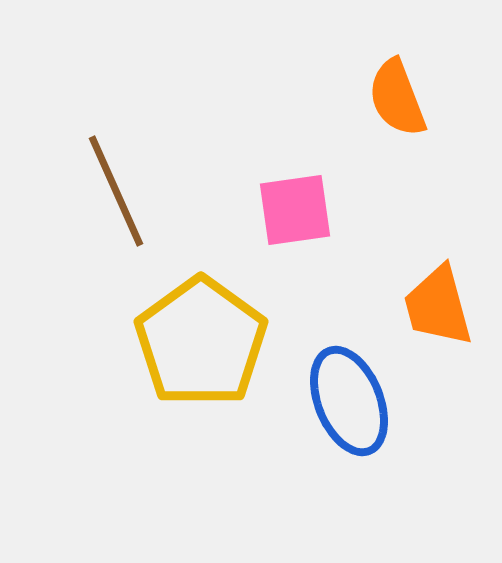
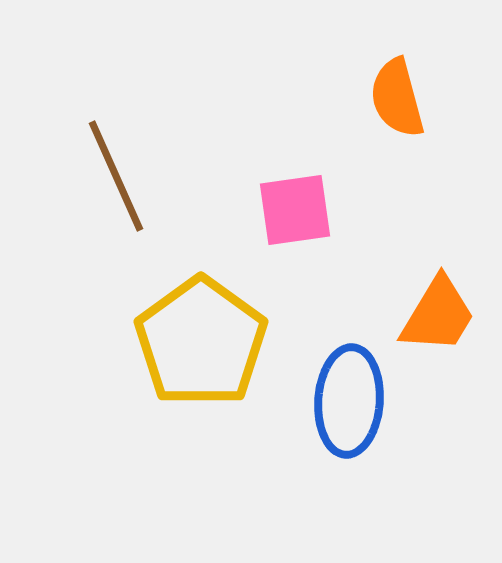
orange semicircle: rotated 6 degrees clockwise
brown line: moved 15 px up
orange trapezoid: moved 9 px down; rotated 134 degrees counterclockwise
blue ellipse: rotated 26 degrees clockwise
